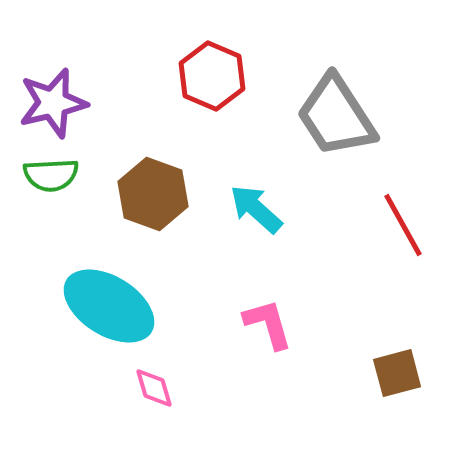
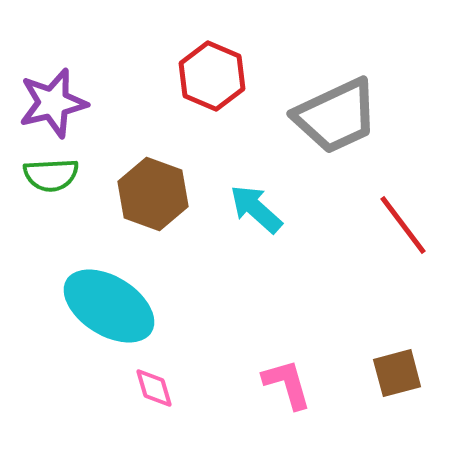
gray trapezoid: rotated 82 degrees counterclockwise
red line: rotated 8 degrees counterclockwise
pink L-shape: moved 19 px right, 60 px down
